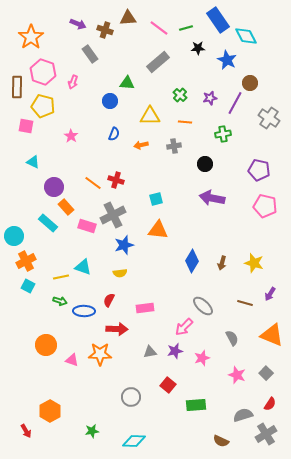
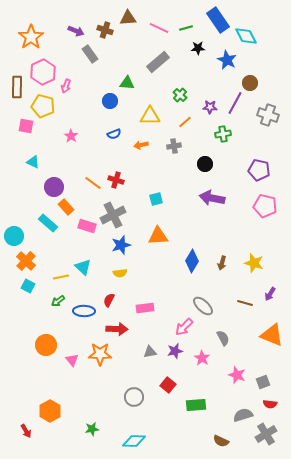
purple arrow at (78, 24): moved 2 px left, 7 px down
pink line at (159, 28): rotated 12 degrees counterclockwise
pink hexagon at (43, 72): rotated 15 degrees clockwise
pink arrow at (73, 82): moved 7 px left, 4 px down
purple star at (210, 98): moved 9 px down; rotated 16 degrees clockwise
gray cross at (269, 118): moved 1 px left, 3 px up; rotated 15 degrees counterclockwise
orange line at (185, 122): rotated 48 degrees counterclockwise
blue semicircle at (114, 134): rotated 48 degrees clockwise
orange triangle at (158, 230): moved 6 px down; rotated 10 degrees counterclockwise
blue star at (124, 245): moved 3 px left
orange cross at (26, 261): rotated 18 degrees counterclockwise
cyan triangle at (83, 267): rotated 24 degrees clockwise
green arrow at (60, 301): moved 2 px left; rotated 128 degrees clockwise
gray semicircle at (232, 338): moved 9 px left
pink star at (202, 358): rotated 21 degrees counterclockwise
pink triangle at (72, 360): rotated 32 degrees clockwise
gray square at (266, 373): moved 3 px left, 9 px down; rotated 24 degrees clockwise
gray circle at (131, 397): moved 3 px right
red semicircle at (270, 404): rotated 64 degrees clockwise
green star at (92, 431): moved 2 px up
